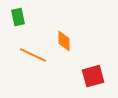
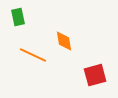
orange diamond: rotated 10 degrees counterclockwise
red square: moved 2 px right, 1 px up
